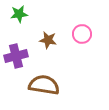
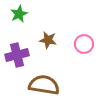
green star: rotated 18 degrees counterclockwise
pink circle: moved 2 px right, 10 px down
purple cross: moved 1 px right, 1 px up
